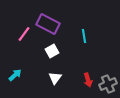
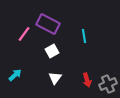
red arrow: moved 1 px left
